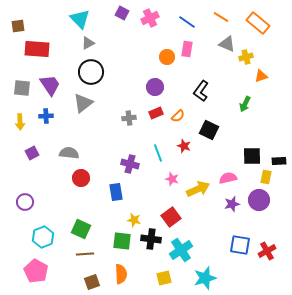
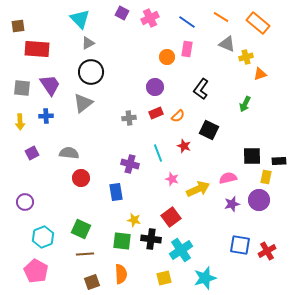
orange triangle at (261, 76): moved 1 px left, 2 px up
black L-shape at (201, 91): moved 2 px up
